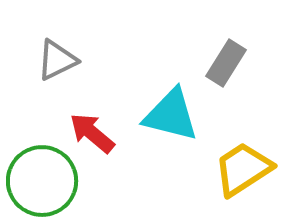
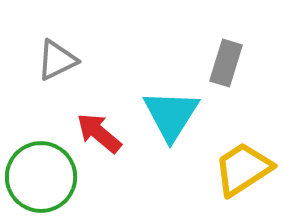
gray rectangle: rotated 15 degrees counterclockwise
cyan triangle: rotated 48 degrees clockwise
red arrow: moved 7 px right
green circle: moved 1 px left, 4 px up
